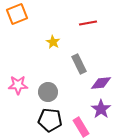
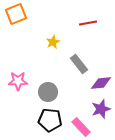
orange square: moved 1 px left
yellow star: rotated 16 degrees clockwise
gray rectangle: rotated 12 degrees counterclockwise
pink star: moved 4 px up
purple star: rotated 18 degrees clockwise
pink rectangle: rotated 12 degrees counterclockwise
